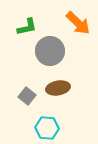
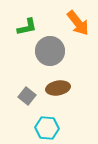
orange arrow: rotated 8 degrees clockwise
